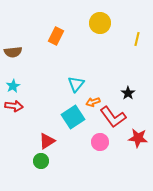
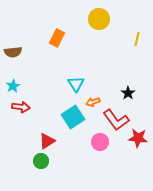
yellow circle: moved 1 px left, 4 px up
orange rectangle: moved 1 px right, 2 px down
cyan triangle: rotated 12 degrees counterclockwise
red arrow: moved 7 px right, 1 px down
red L-shape: moved 3 px right, 3 px down
